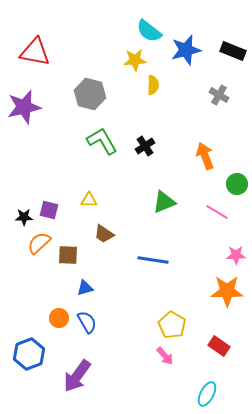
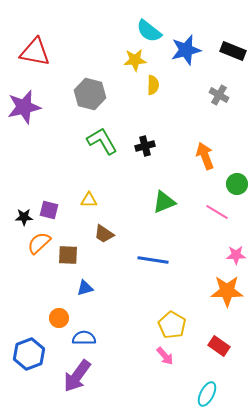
black cross: rotated 18 degrees clockwise
blue semicircle: moved 3 px left, 16 px down; rotated 60 degrees counterclockwise
